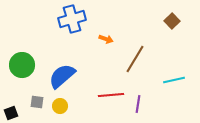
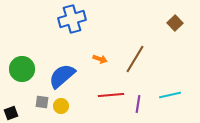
brown square: moved 3 px right, 2 px down
orange arrow: moved 6 px left, 20 px down
green circle: moved 4 px down
cyan line: moved 4 px left, 15 px down
gray square: moved 5 px right
yellow circle: moved 1 px right
